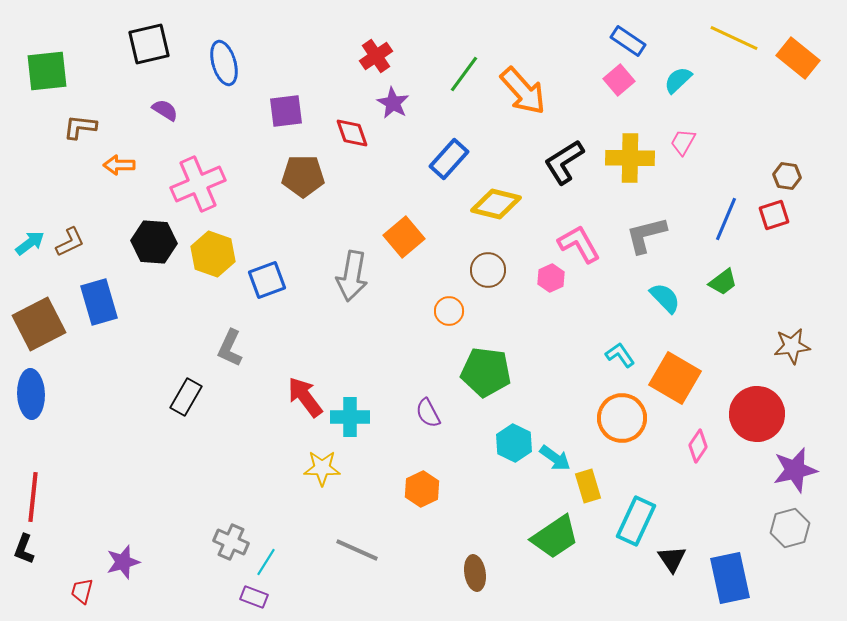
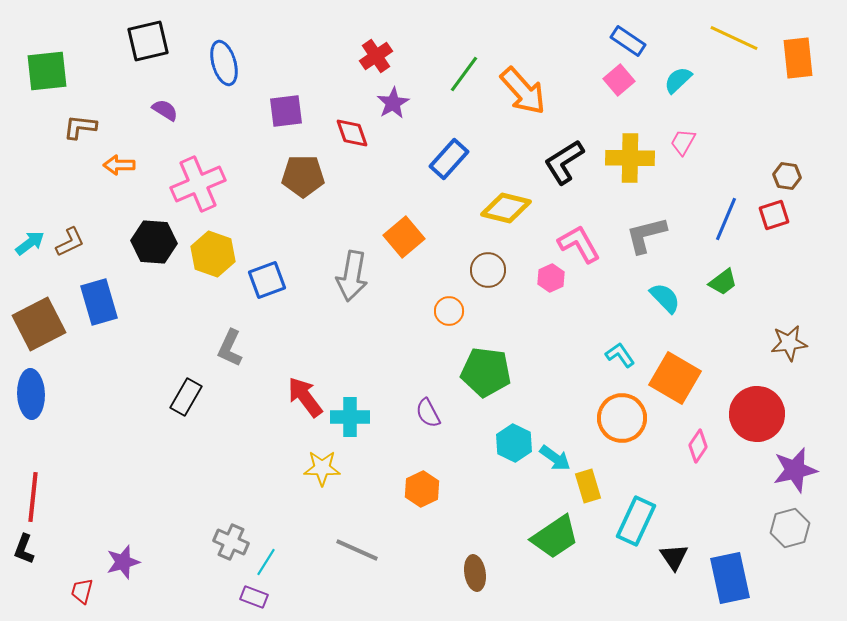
black square at (149, 44): moved 1 px left, 3 px up
orange rectangle at (798, 58): rotated 45 degrees clockwise
purple star at (393, 103): rotated 12 degrees clockwise
yellow diamond at (496, 204): moved 10 px right, 4 px down
brown star at (792, 346): moved 3 px left, 3 px up
black triangle at (672, 559): moved 2 px right, 2 px up
